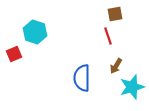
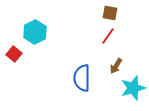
brown square: moved 5 px left, 1 px up; rotated 21 degrees clockwise
cyan hexagon: rotated 15 degrees clockwise
red line: rotated 54 degrees clockwise
red square: rotated 28 degrees counterclockwise
cyan star: moved 1 px right, 1 px down
